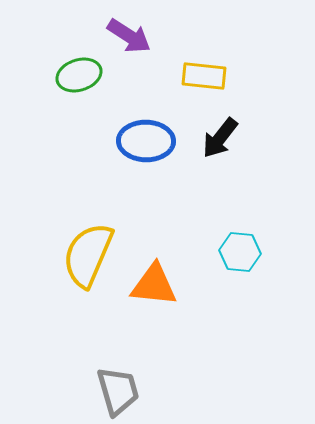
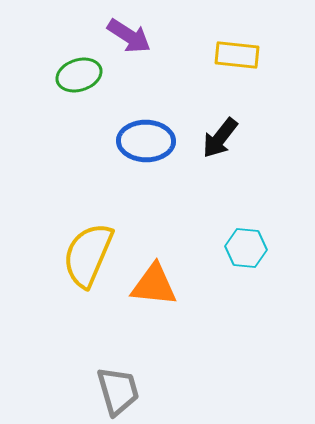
yellow rectangle: moved 33 px right, 21 px up
cyan hexagon: moved 6 px right, 4 px up
